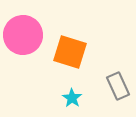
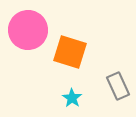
pink circle: moved 5 px right, 5 px up
